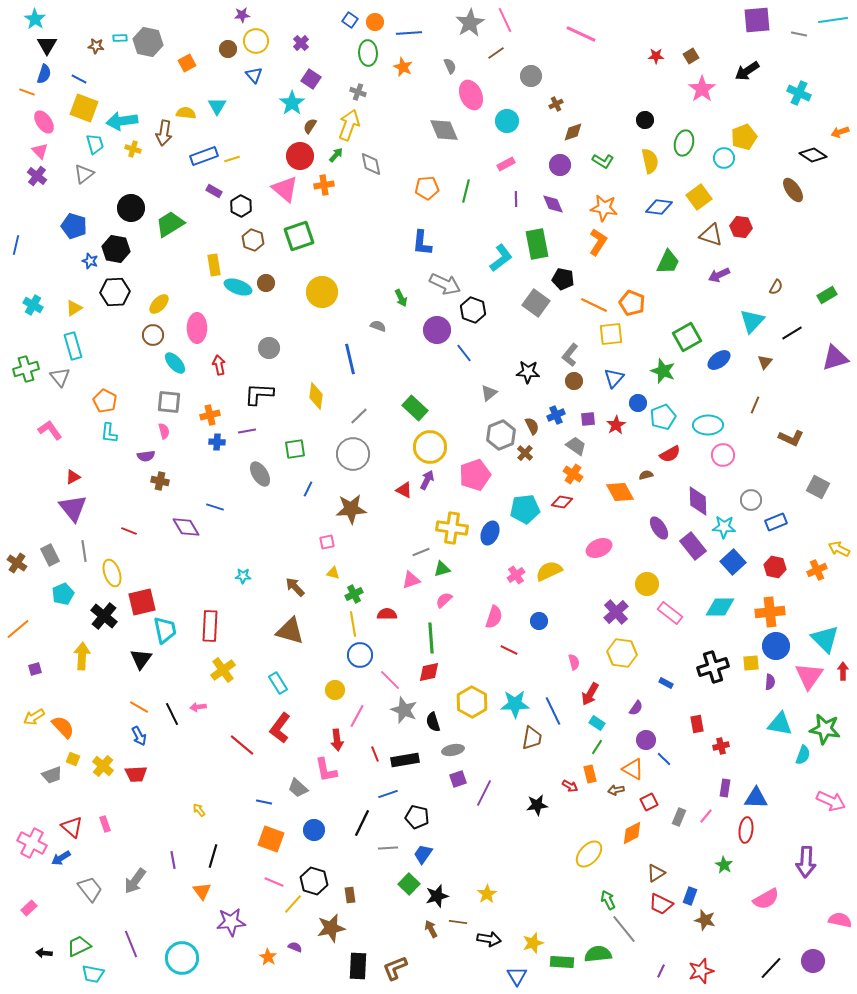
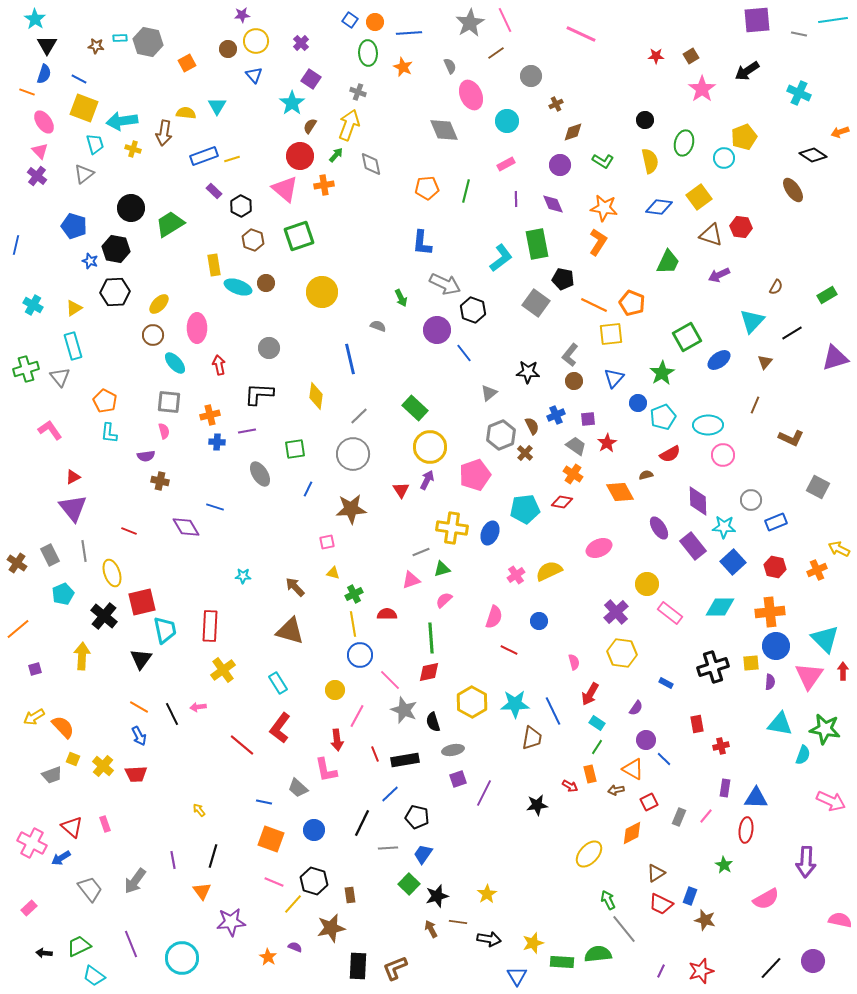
purple rectangle at (214, 191): rotated 14 degrees clockwise
green star at (663, 371): moved 1 px left, 2 px down; rotated 20 degrees clockwise
red star at (616, 425): moved 9 px left, 18 px down
red triangle at (404, 490): moved 3 px left; rotated 30 degrees clockwise
blue line at (388, 794): moved 2 px right; rotated 24 degrees counterclockwise
cyan trapezoid at (93, 974): moved 1 px right, 2 px down; rotated 25 degrees clockwise
